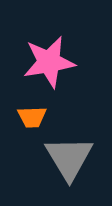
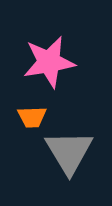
gray triangle: moved 6 px up
